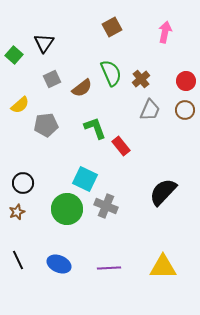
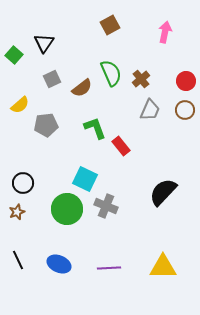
brown square: moved 2 px left, 2 px up
